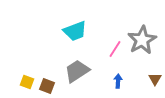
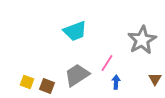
pink line: moved 8 px left, 14 px down
gray trapezoid: moved 4 px down
blue arrow: moved 2 px left, 1 px down
